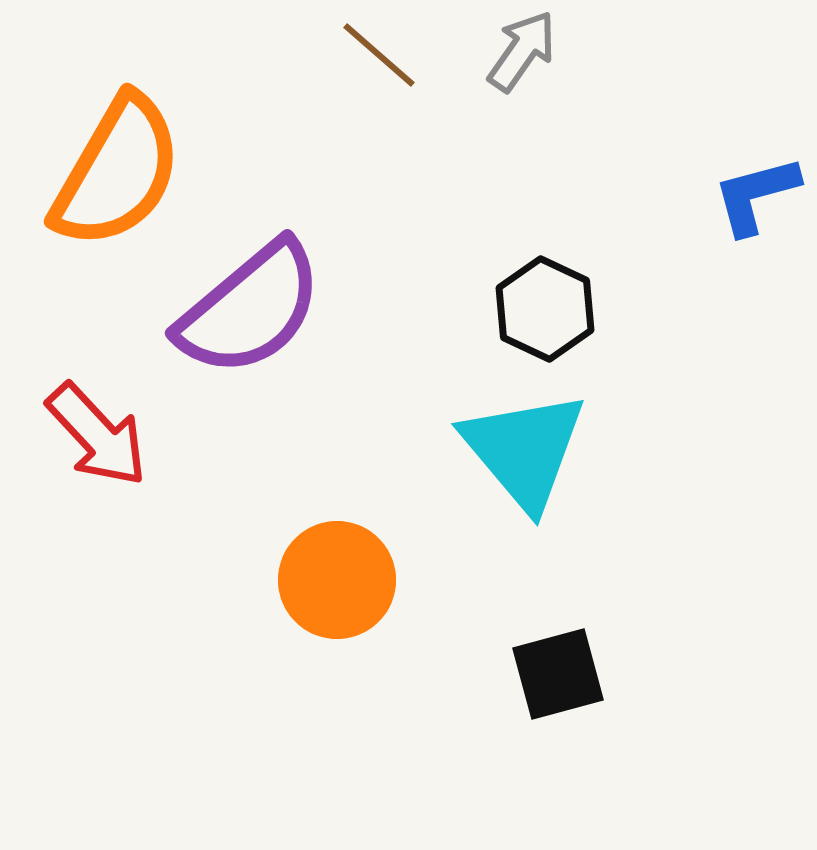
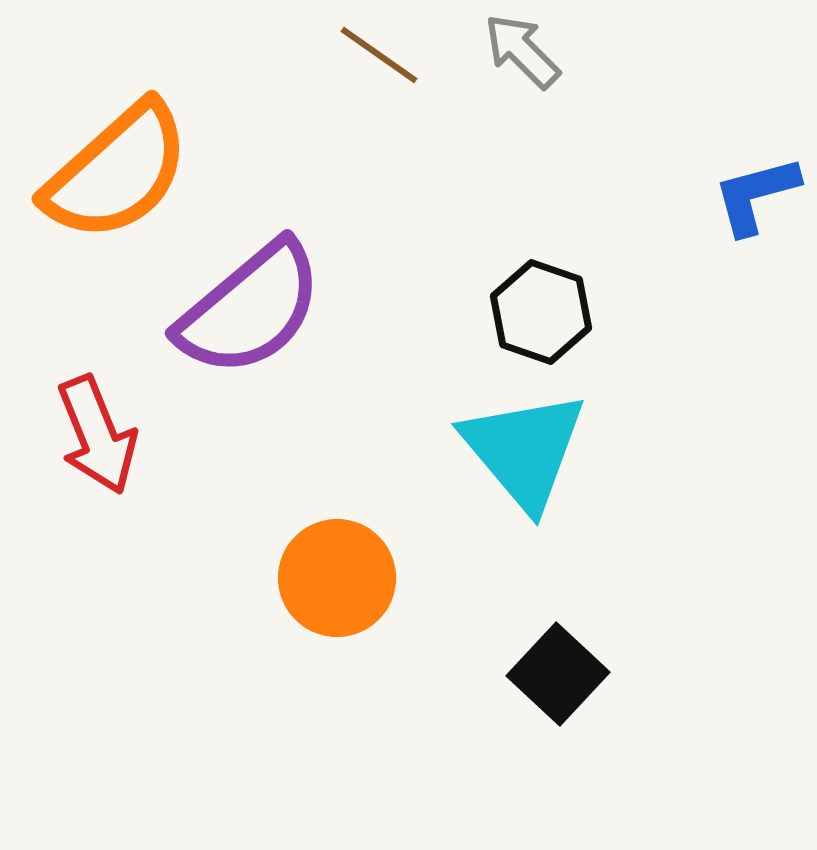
gray arrow: rotated 80 degrees counterclockwise
brown line: rotated 6 degrees counterclockwise
orange semicircle: rotated 18 degrees clockwise
black hexagon: moved 4 px left, 3 px down; rotated 6 degrees counterclockwise
red arrow: rotated 21 degrees clockwise
orange circle: moved 2 px up
black square: rotated 32 degrees counterclockwise
